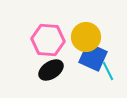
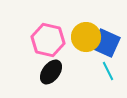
pink hexagon: rotated 8 degrees clockwise
blue square: moved 13 px right, 14 px up
black ellipse: moved 2 px down; rotated 20 degrees counterclockwise
